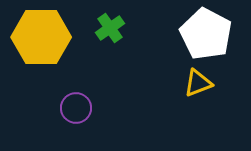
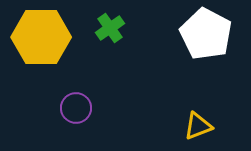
yellow triangle: moved 43 px down
